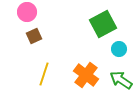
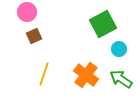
green arrow: moved 1 px up
